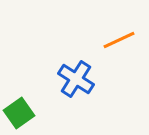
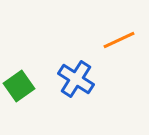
green square: moved 27 px up
